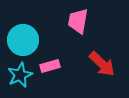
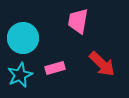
cyan circle: moved 2 px up
pink rectangle: moved 5 px right, 2 px down
